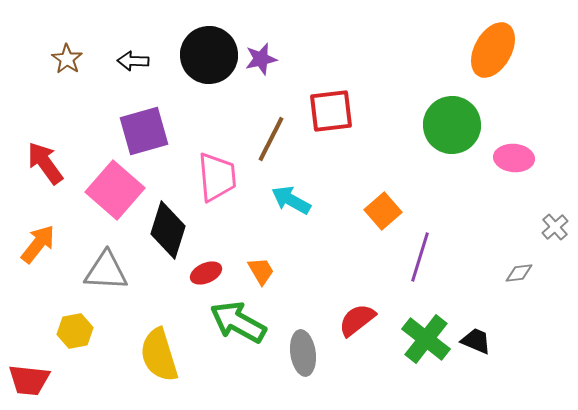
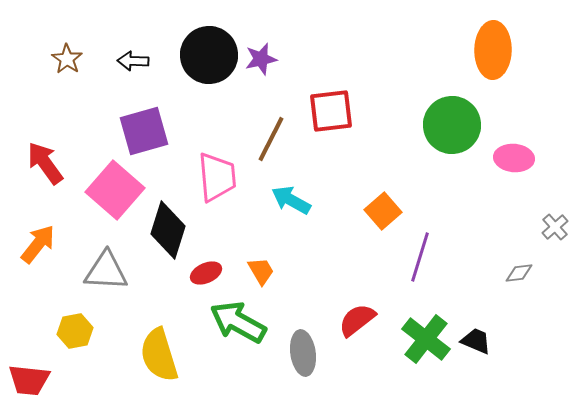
orange ellipse: rotated 28 degrees counterclockwise
